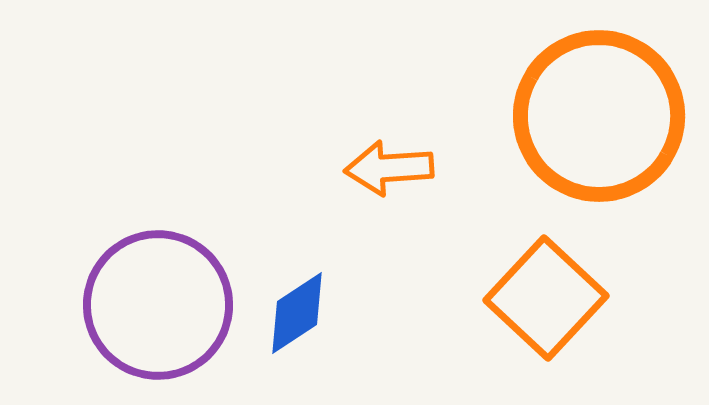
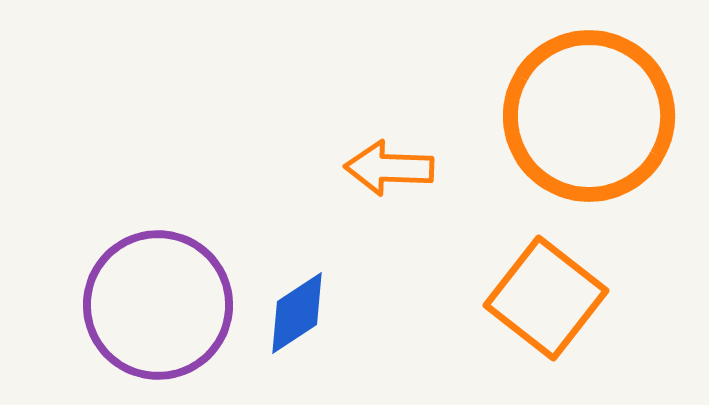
orange circle: moved 10 px left
orange arrow: rotated 6 degrees clockwise
orange square: rotated 5 degrees counterclockwise
